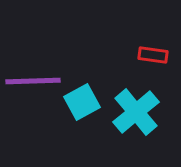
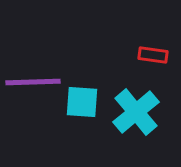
purple line: moved 1 px down
cyan square: rotated 33 degrees clockwise
